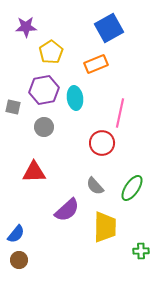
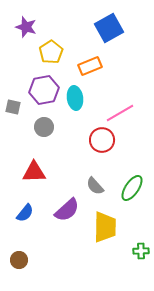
purple star: rotated 20 degrees clockwise
orange rectangle: moved 6 px left, 2 px down
pink line: rotated 48 degrees clockwise
red circle: moved 3 px up
blue semicircle: moved 9 px right, 21 px up
